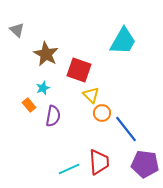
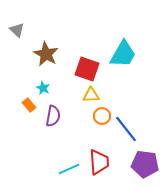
cyan trapezoid: moved 13 px down
red square: moved 8 px right, 1 px up
cyan star: rotated 24 degrees counterclockwise
yellow triangle: rotated 48 degrees counterclockwise
orange circle: moved 3 px down
